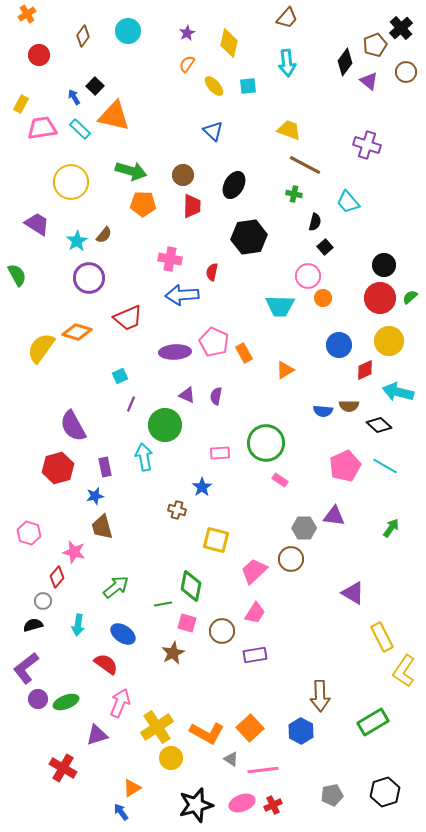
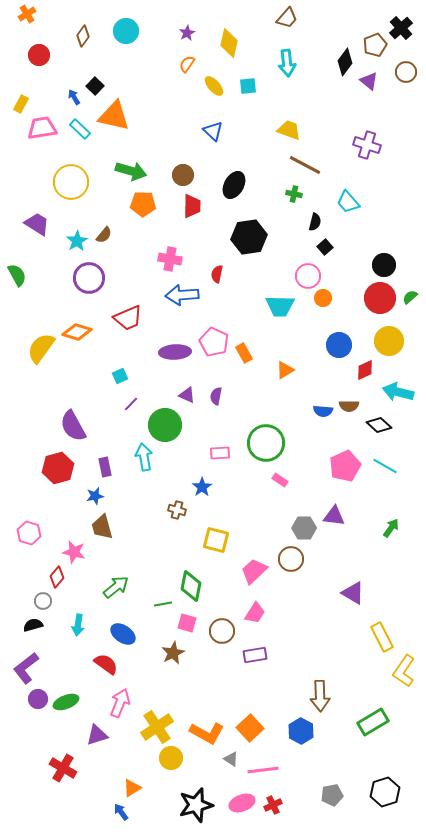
cyan circle at (128, 31): moved 2 px left
red semicircle at (212, 272): moved 5 px right, 2 px down
purple line at (131, 404): rotated 21 degrees clockwise
